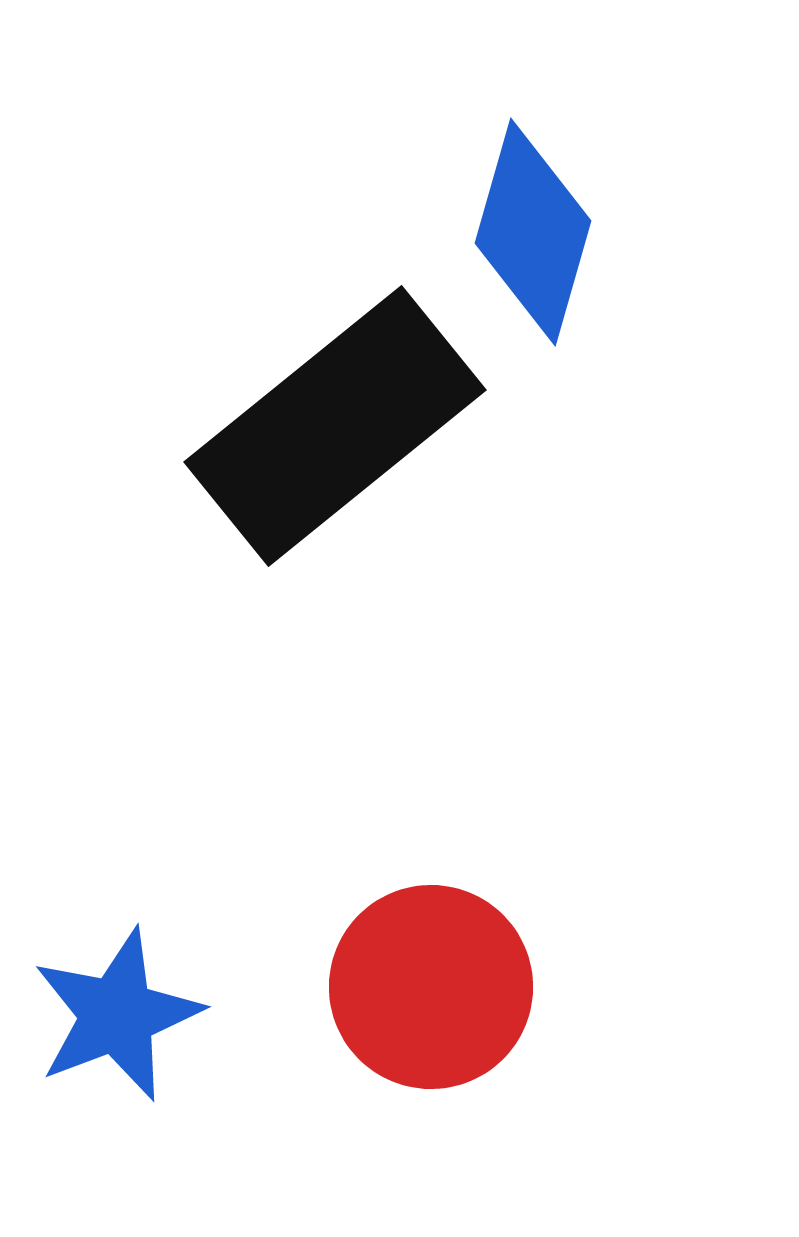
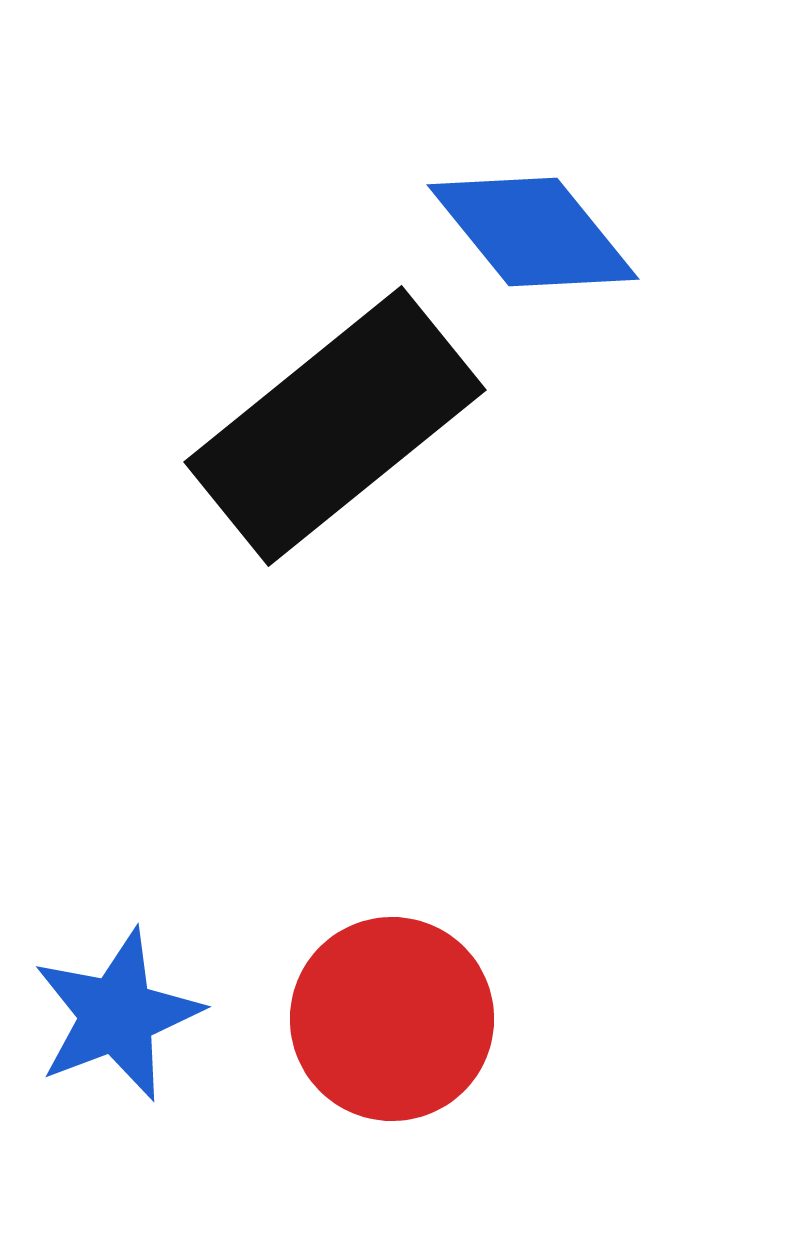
blue diamond: rotated 55 degrees counterclockwise
red circle: moved 39 px left, 32 px down
